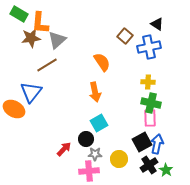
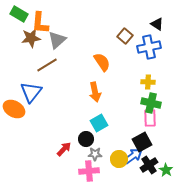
blue arrow: moved 24 px left, 12 px down; rotated 42 degrees clockwise
